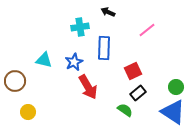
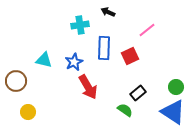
cyan cross: moved 2 px up
red square: moved 3 px left, 15 px up
brown circle: moved 1 px right
